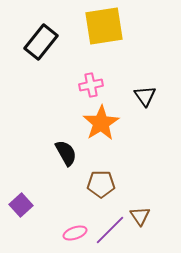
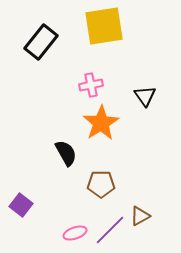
purple square: rotated 10 degrees counterclockwise
brown triangle: rotated 35 degrees clockwise
